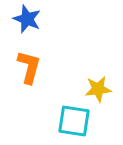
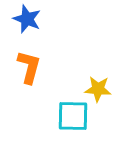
yellow star: rotated 12 degrees clockwise
cyan square: moved 1 px left, 5 px up; rotated 8 degrees counterclockwise
